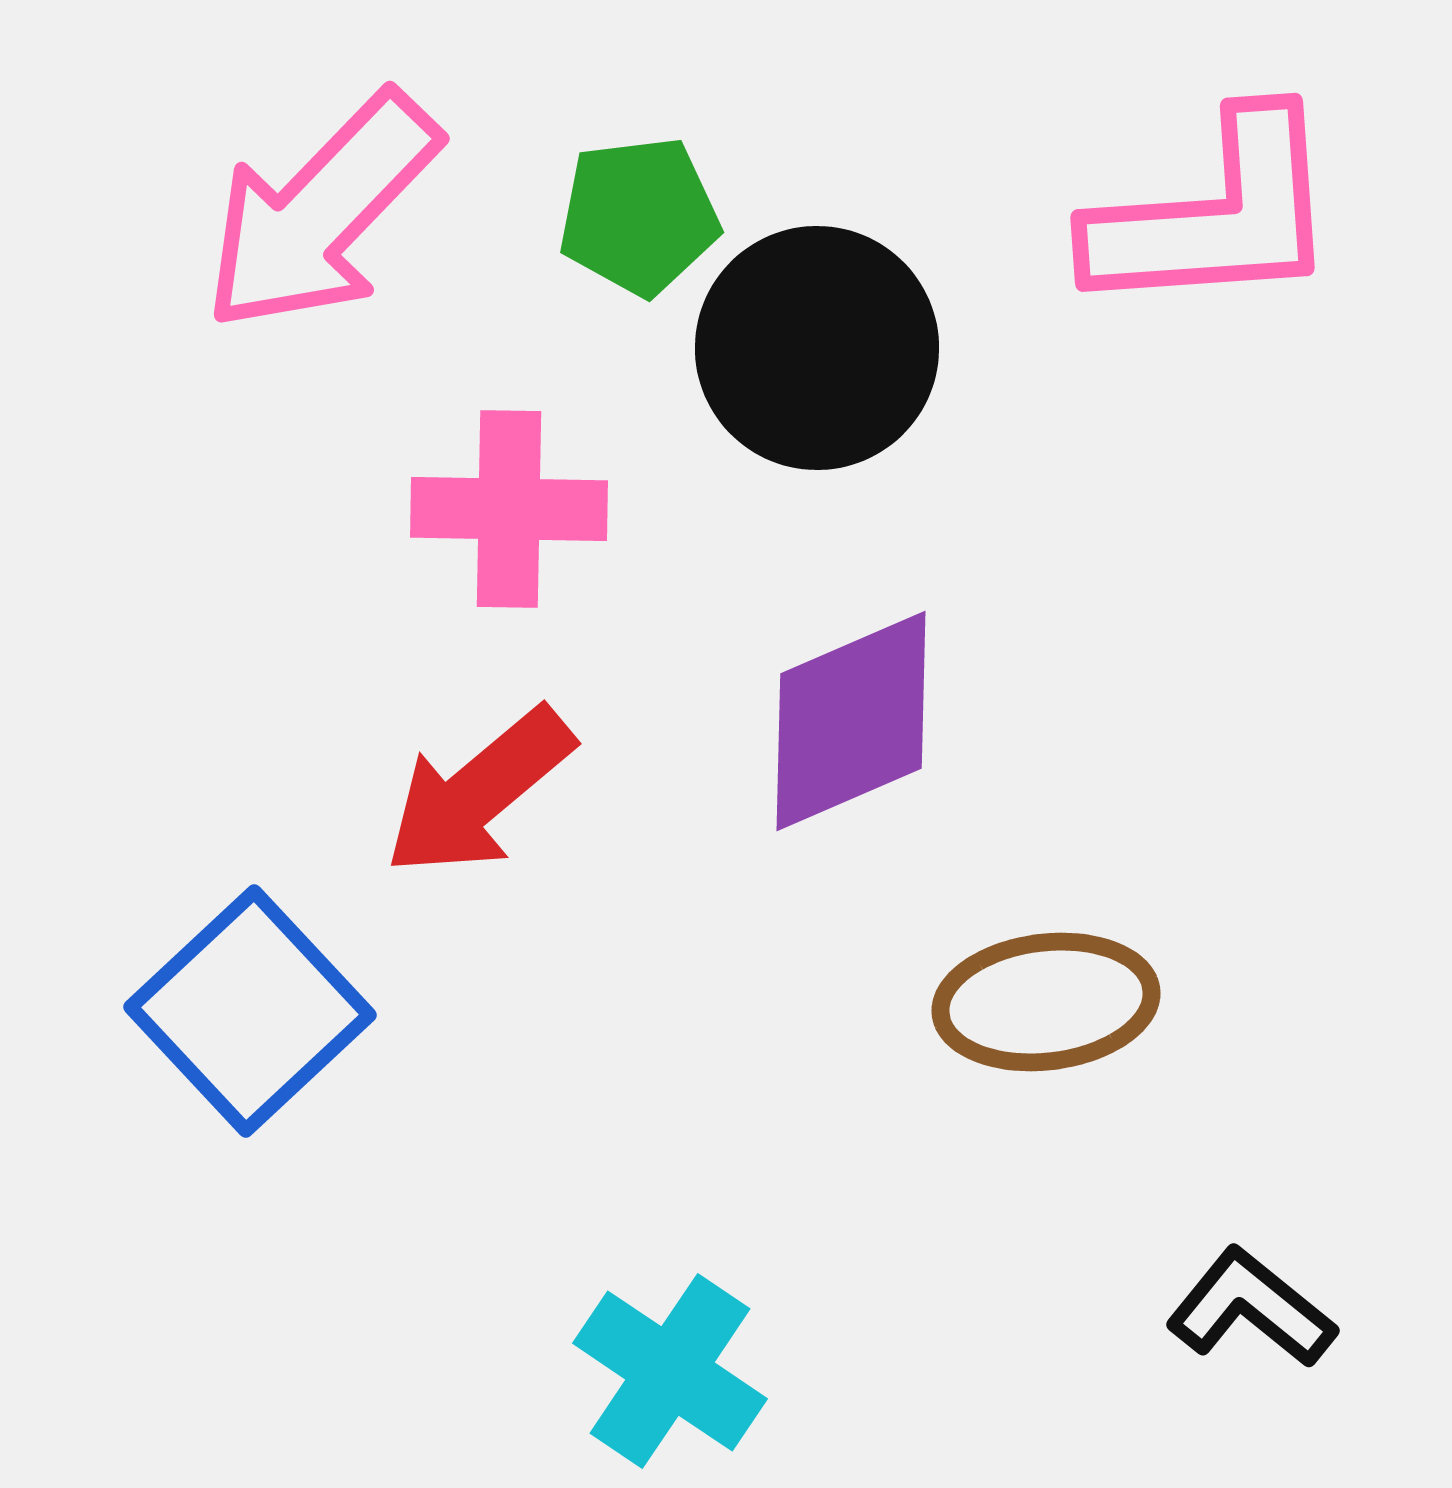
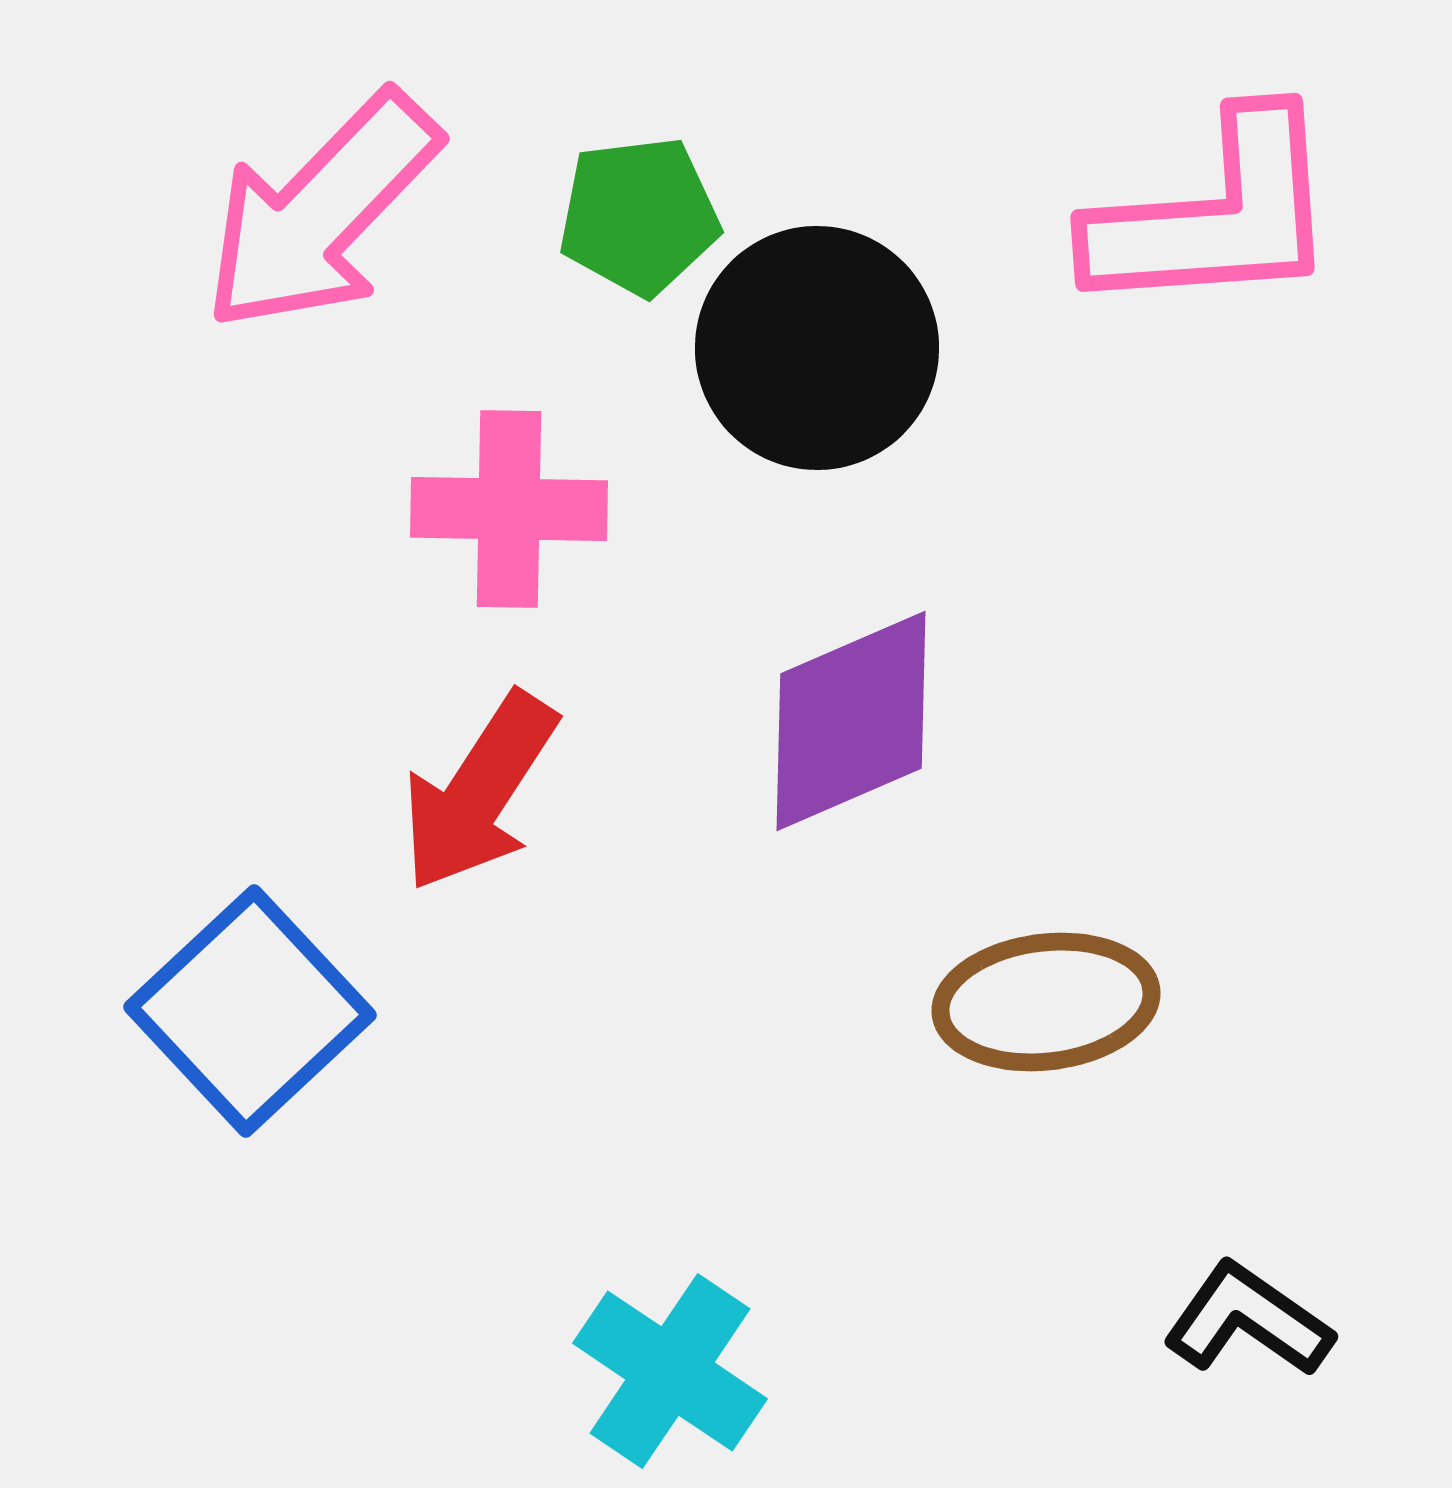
red arrow: rotated 17 degrees counterclockwise
black L-shape: moved 3 px left, 12 px down; rotated 4 degrees counterclockwise
